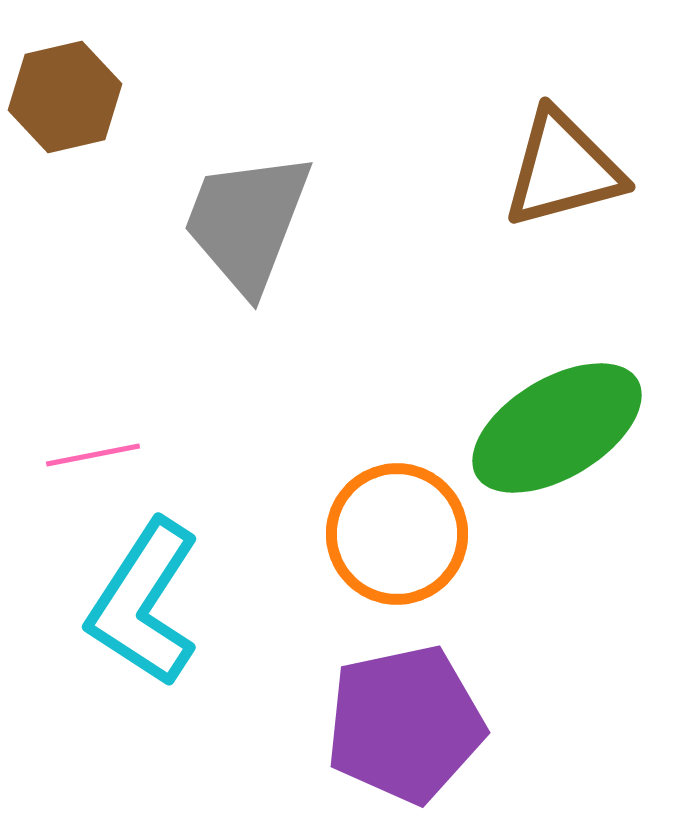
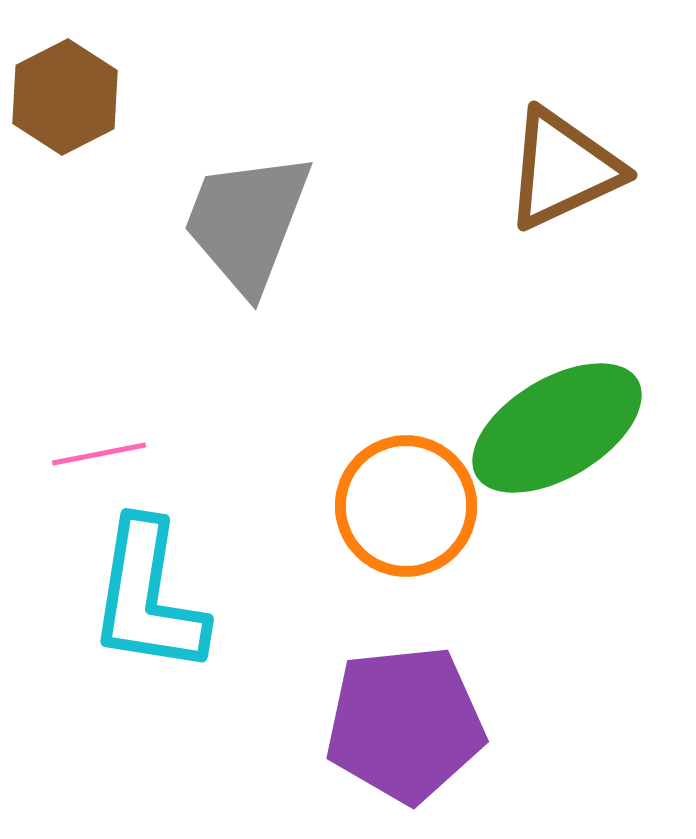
brown hexagon: rotated 14 degrees counterclockwise
brown triangle: rotated 10 degrees counterclockwise
pink line: moved 6 px right, 1 px up
orange circle: moved 9 px right, 28 px up
cyan L-shape: moved 4 px right, 6 px up; rotated 24 degrees counterclockwise
purple pentagon: rotated 6 degrees clockwise
